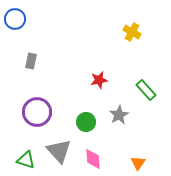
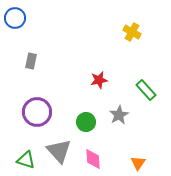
blue circle: moved 1 px up
